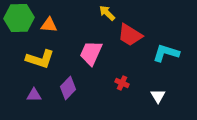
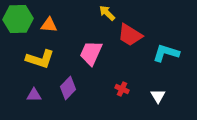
green hexagon: moved 1 px left, 1 px down
red cross: moved 6 px down
